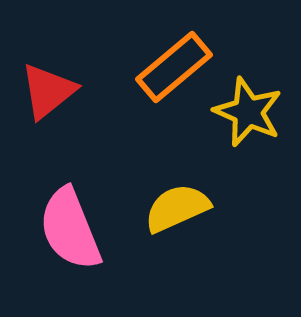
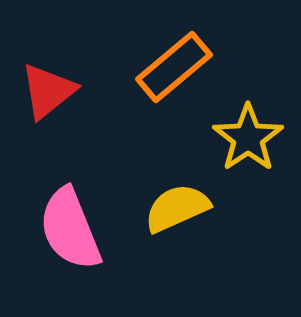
yellow star: moved 26 px down; rotated 14 degrees clockwise
